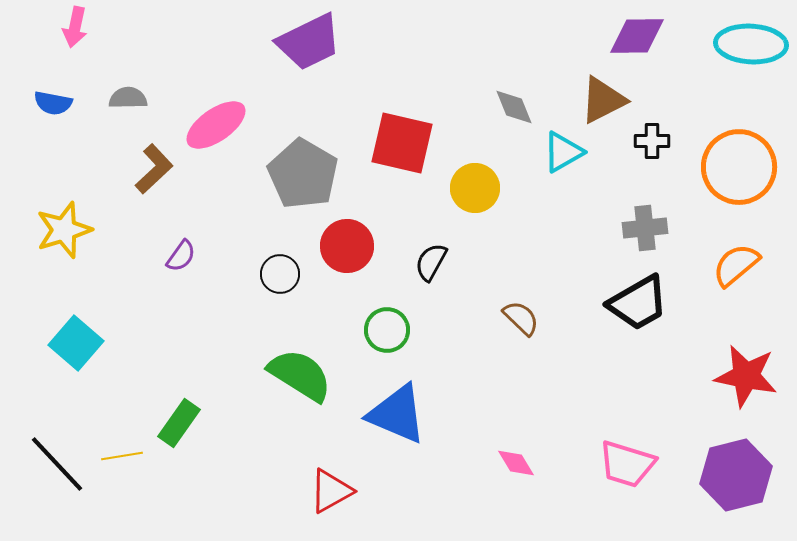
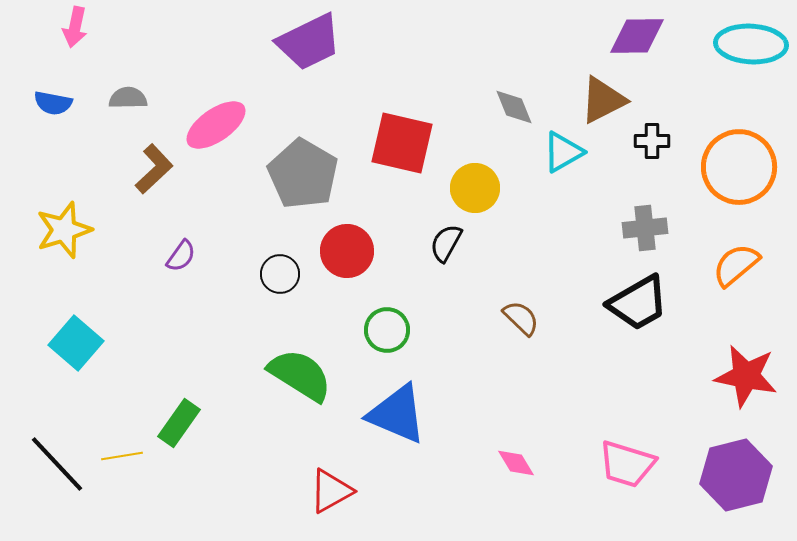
red circle: moved 5 px down
black semicircle: moved 15 px right, 19 px up
